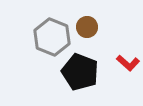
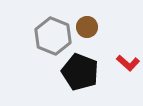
gray hexagon: moved 1 px right, 1 px up
